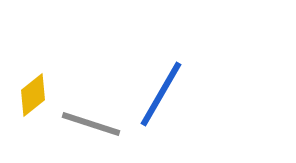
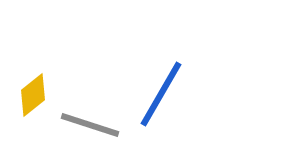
gray line: moved 1 px left, 1 px down
